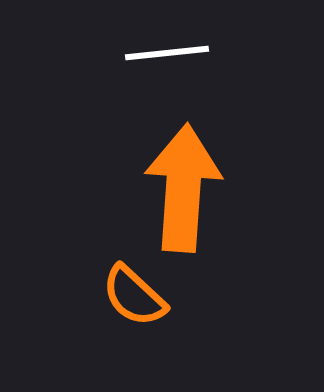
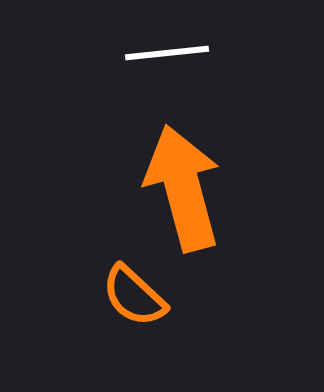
orange arrow: rotated 19 degrees counterclockwise
